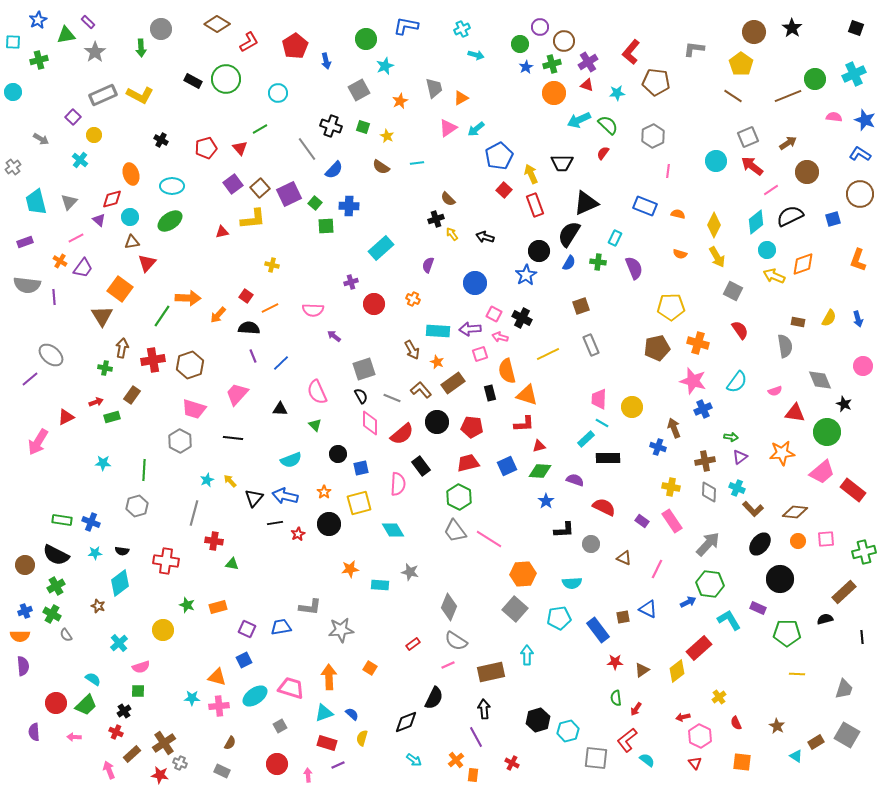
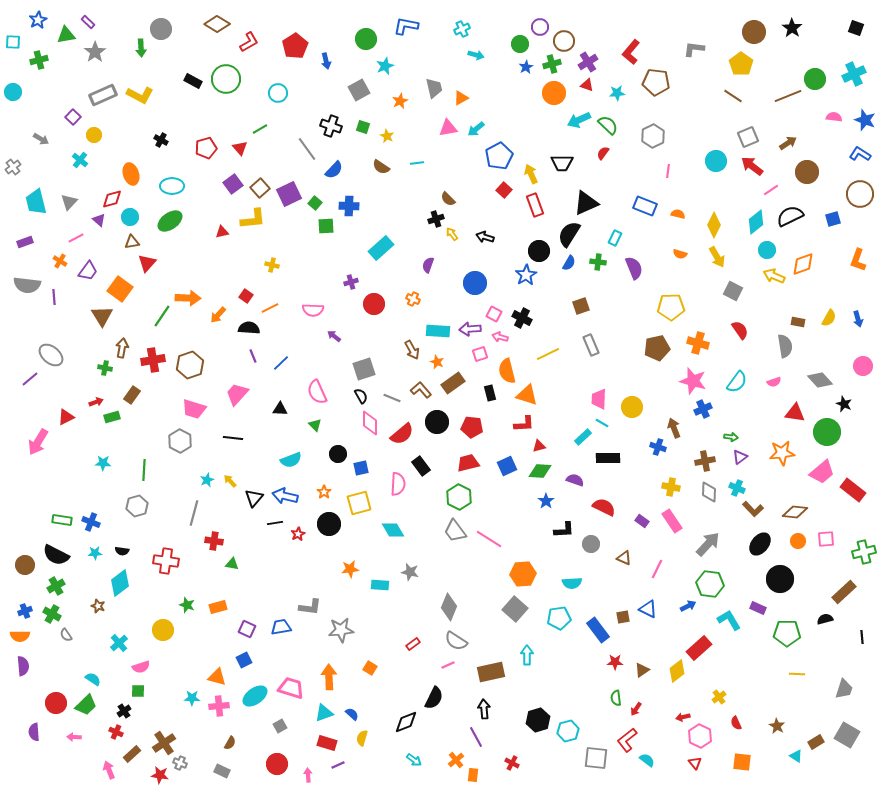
pink triangle at (448, 128): rotated 24 degrees clockwise
purple trapezoid at (83, 268): moved 5 px right, 3 px down
gray diamond at (820, 380): rotated 20 degrees counterclockwise
pink semicircle at (775, 391): moved 1 px left, 9 px up
cyan rectangle at (586, 439): moved 3 px left, 2 px up
blue arrow at (688, 602): moved 4 px down
